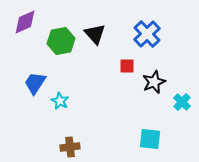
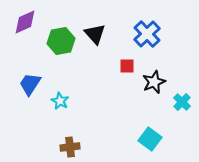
blue trapezoid: moved 5 px left, 1 px down
cyan square: rotated 30 degrees clockwise
